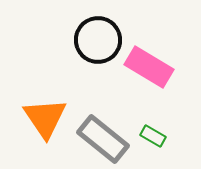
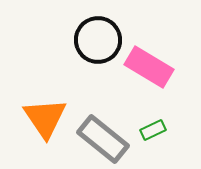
green rectangle: moved 6 px up; rotated 55 degrees counterclockwise
